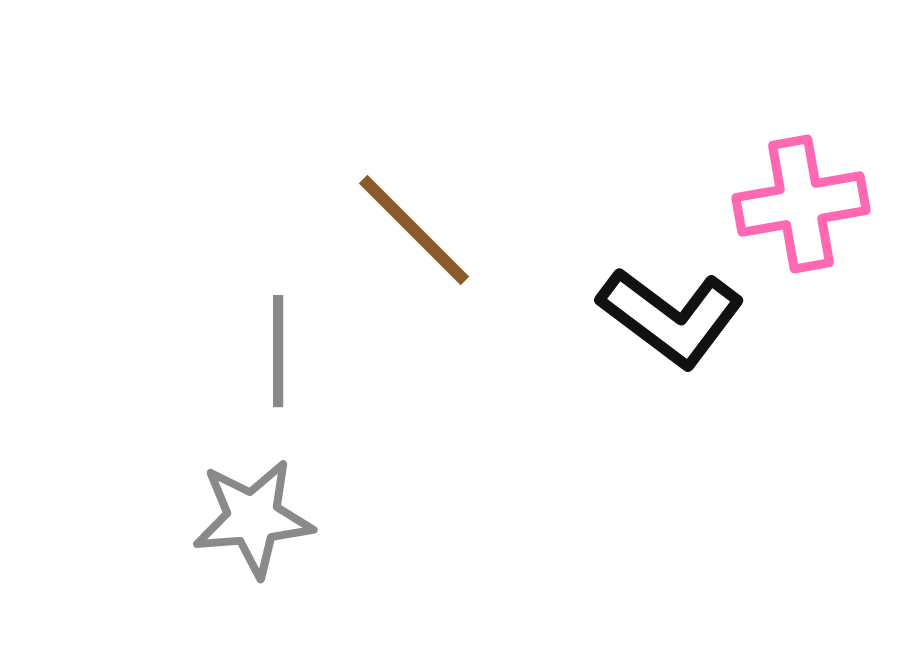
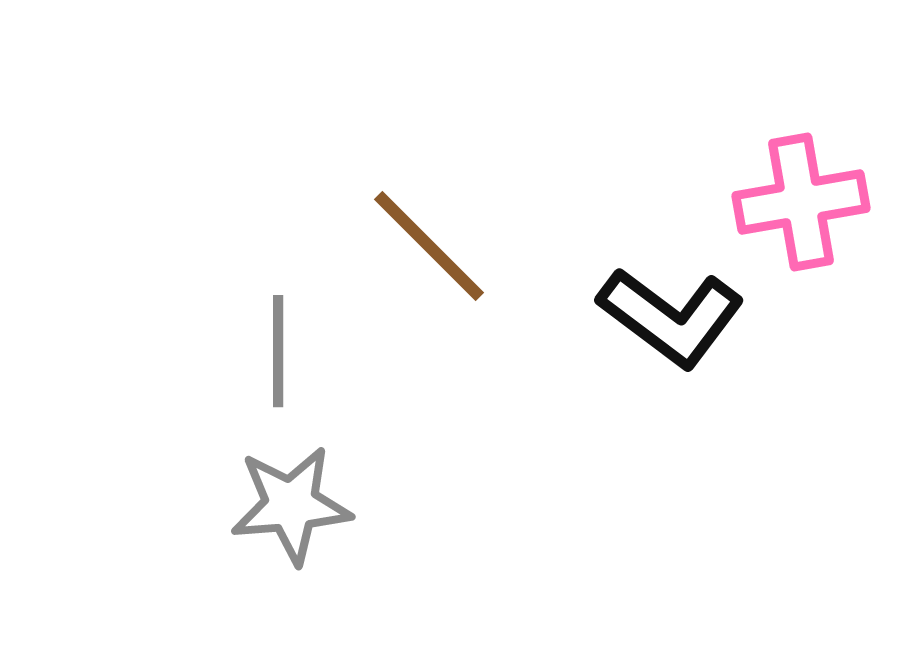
pink cross: moved 2 px up
brown line: moved 15 px right, 16 px down
gray star: moved 38 px right, 13 px up
